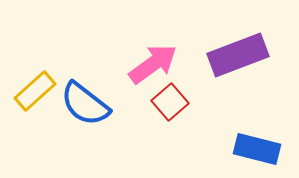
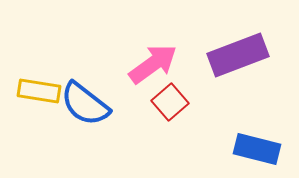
yellow rectangle: moved 4 px right; rotated 51 degrees clockwise
